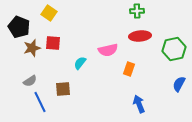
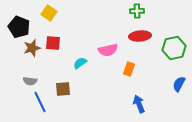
green hexagon: moved 1 px up
cyan semicircle: rotated 16 degrees clockwise
gray semicircle: rotated 40 degrees clockwise
